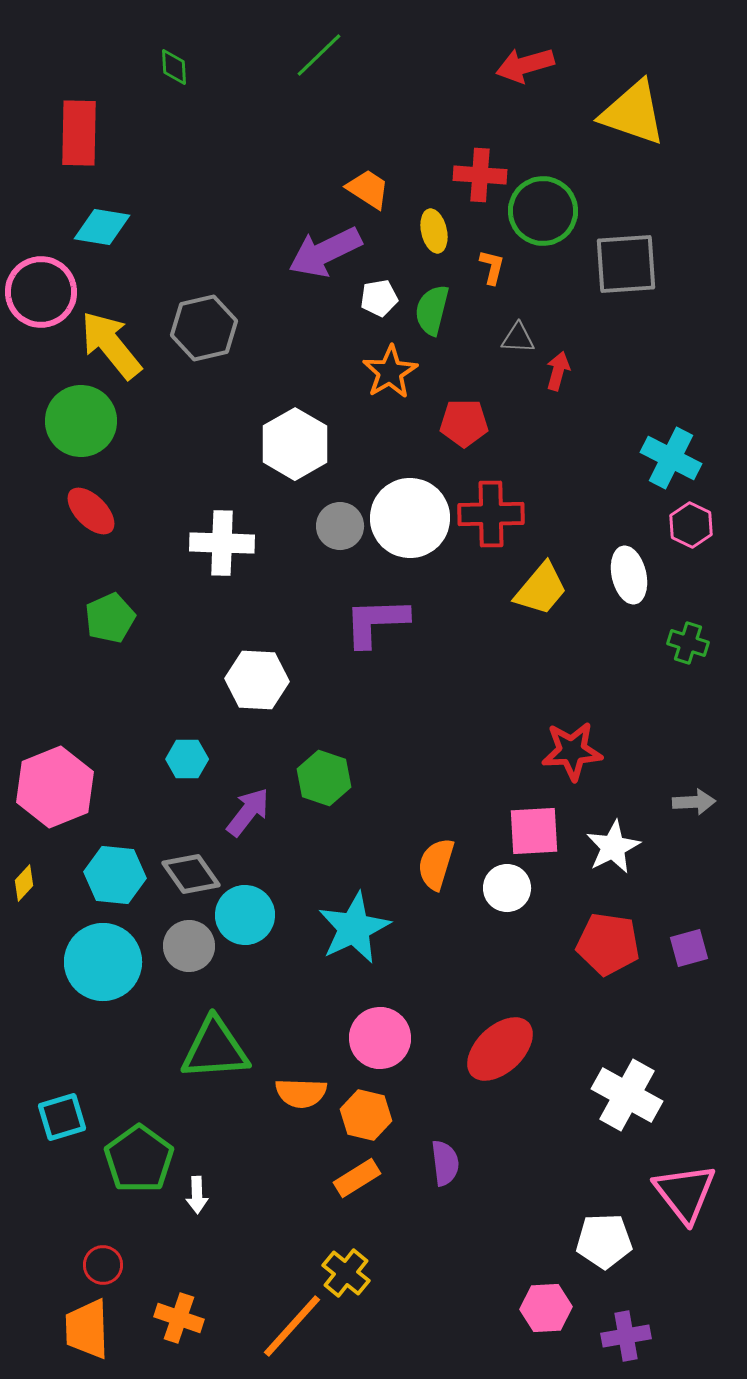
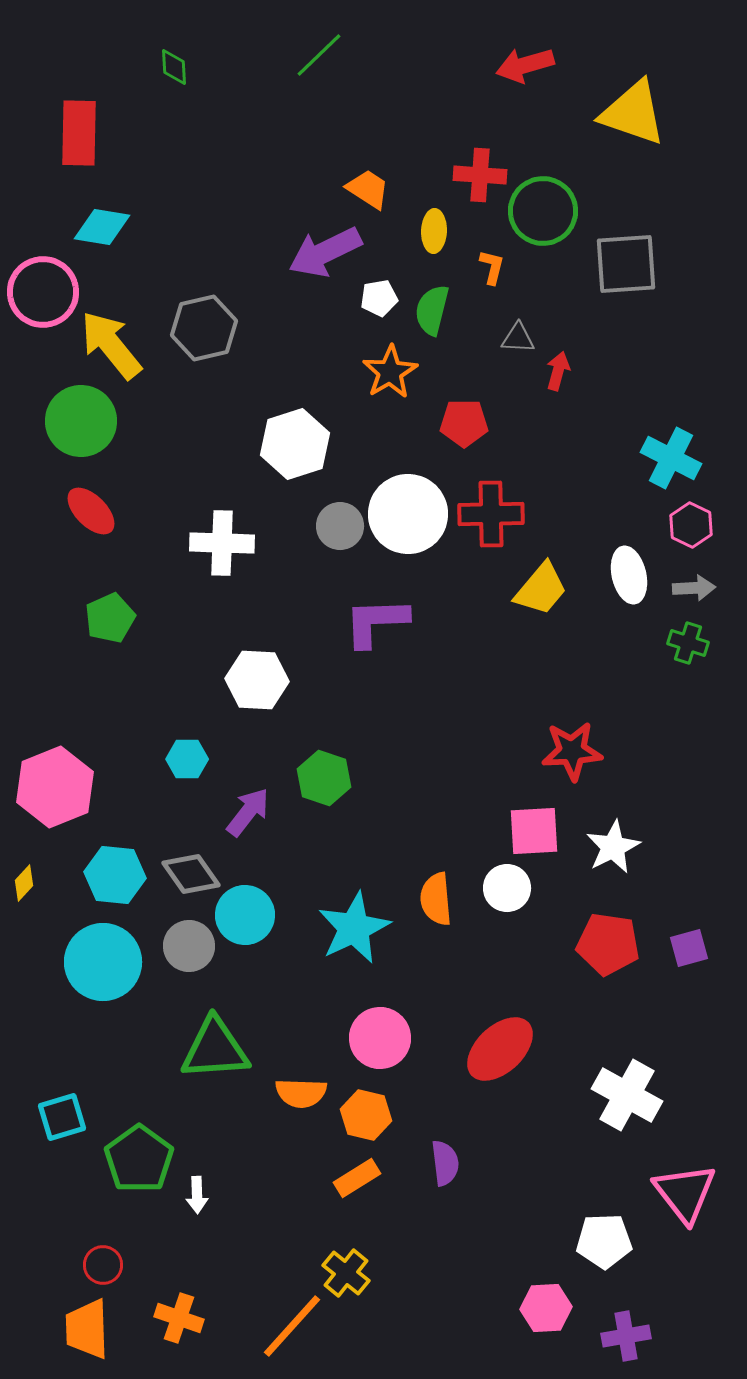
yellow ellipse at (434, 231): rotated 15 degrees clockwise
pink circle at (41, 292): moved 2 px right
white hexagon at (295, 444): rotated 12 degrees clockwise
white circle at (410, 518): moved 2 px left, 4 px up
gray arrow at (694, 802): moved 214 px up
orange semicircle at (436, 864): moved 35 px down; rotated 22 degrees counterclockwise
